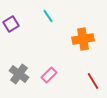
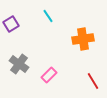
gray cross: moved 10 px up
